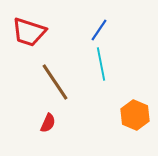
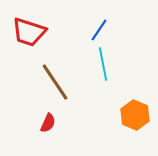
cyan line: moved 2 px right
